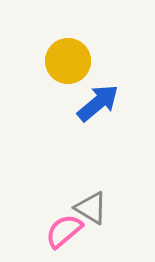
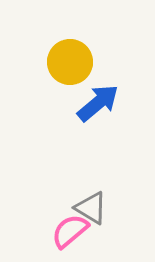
yellow circle: moved 2 px right, 1 px down
pink semicircle: moved 6 px right
